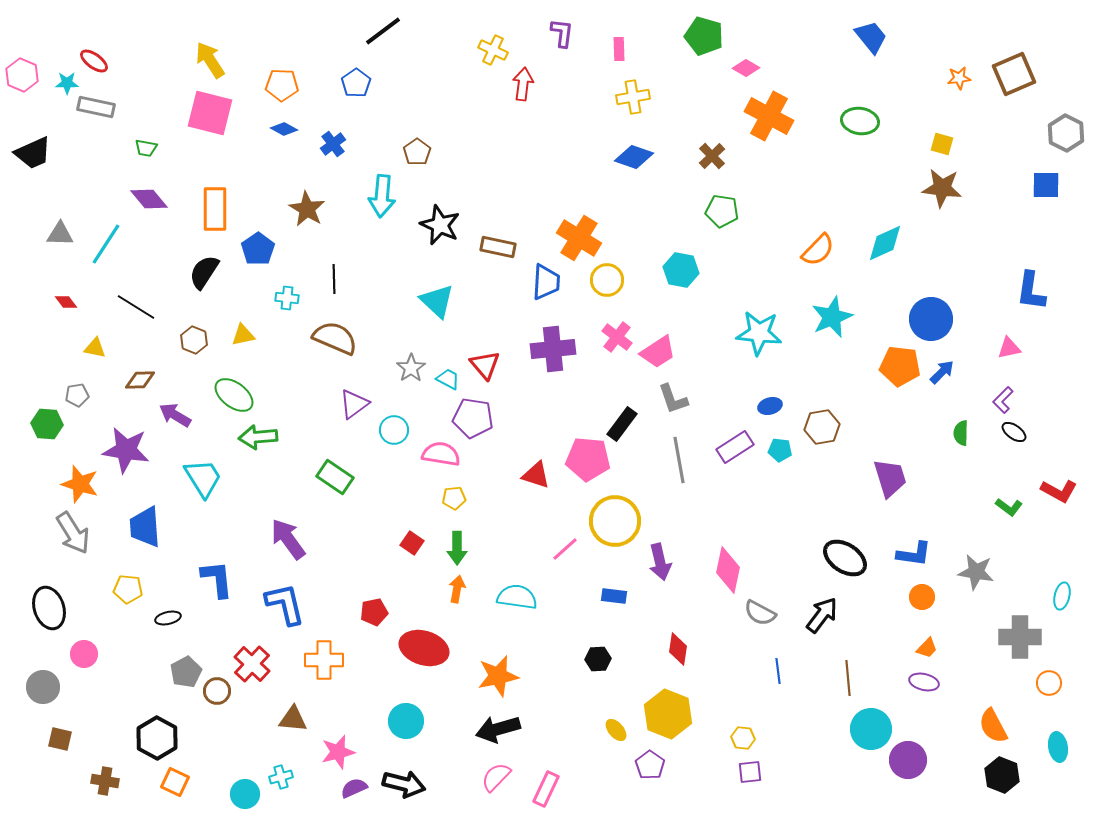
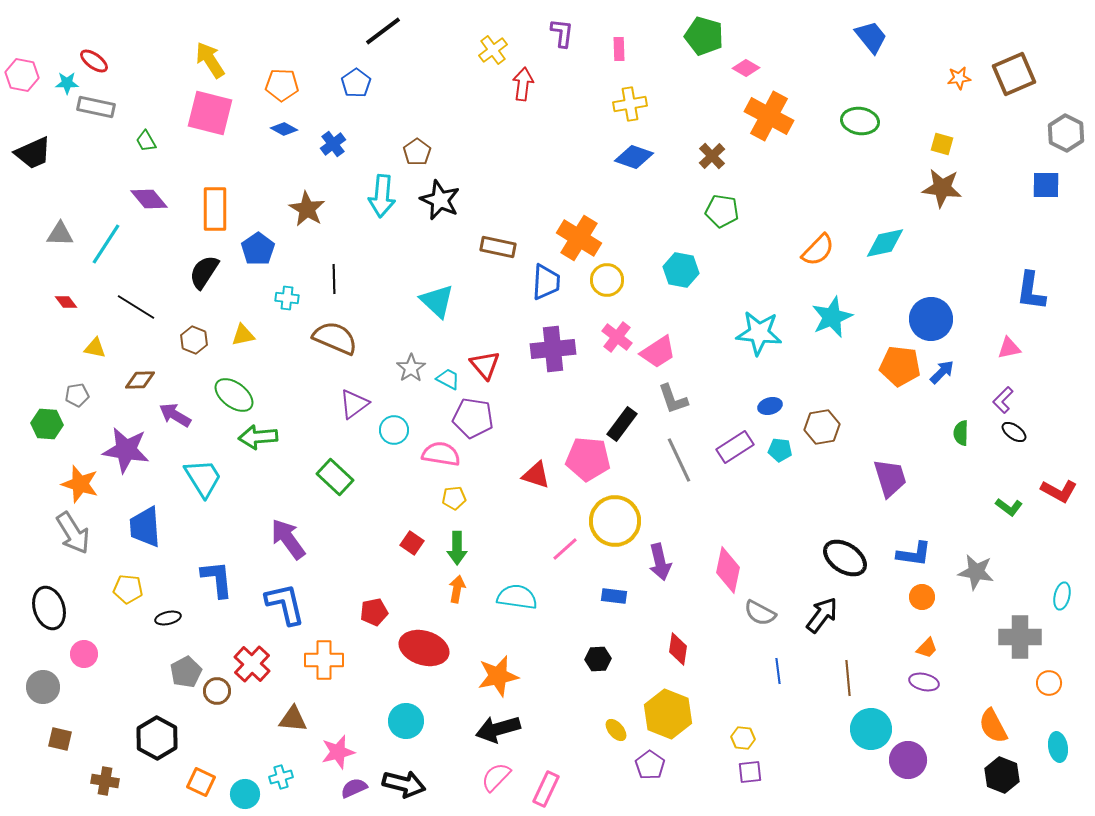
yellow cross at (493, 50): rotated 28 degrees clockwise
pink hexagon at (22, 75): rotated 12 degrees counterclockwise
yellow cross at (633, 97): moved 3 px left, 7 px down
green trapezoid at (146, 148): moved 7 px up; rotated 50 degrees clockwise
black star at (440, 225): moved 25 px up
cyan diamond at (885, 243): rotated 12 degrees clockwise
gray line at (679, 460): rotated 15 degrees counterclockwise
green rectangle at (335, 477): rotated 9 degrees clockwise
orange square at (175, 782): moved 26 px right
